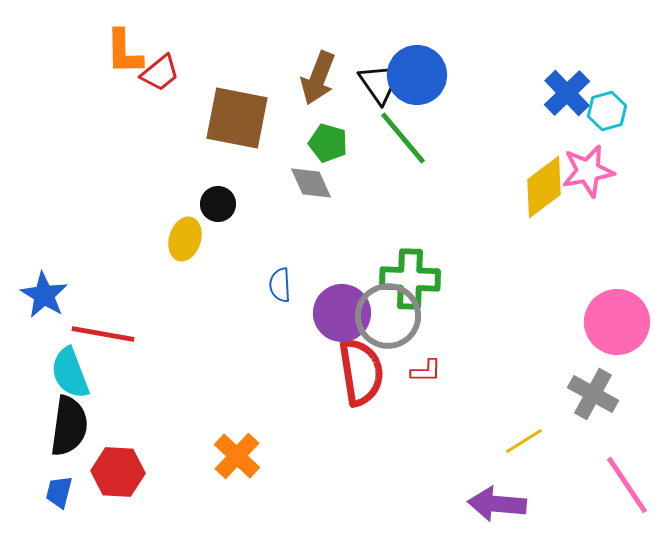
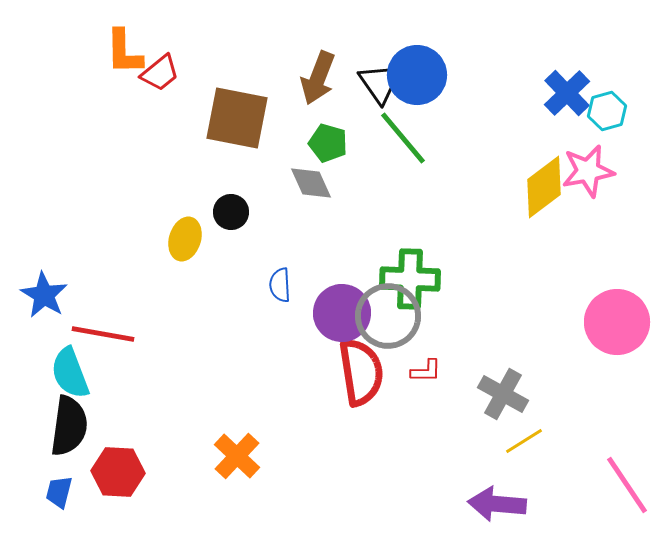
black circle: moved 13 px right, 8 px down
gray cross: moved 90 px left
